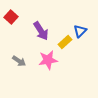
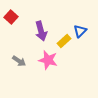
purple arrow: rotated 18 degrees clockwise
yellow rectangle: moved 1 px left, 1 px up
pink star: rotated 24 degrees clockwise
